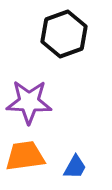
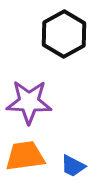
black hexagon: rotated 9 degrees counterclockwise
blue trapezoid: moved 2 px left, 1 px up; rotated 88 degrees clockwise
